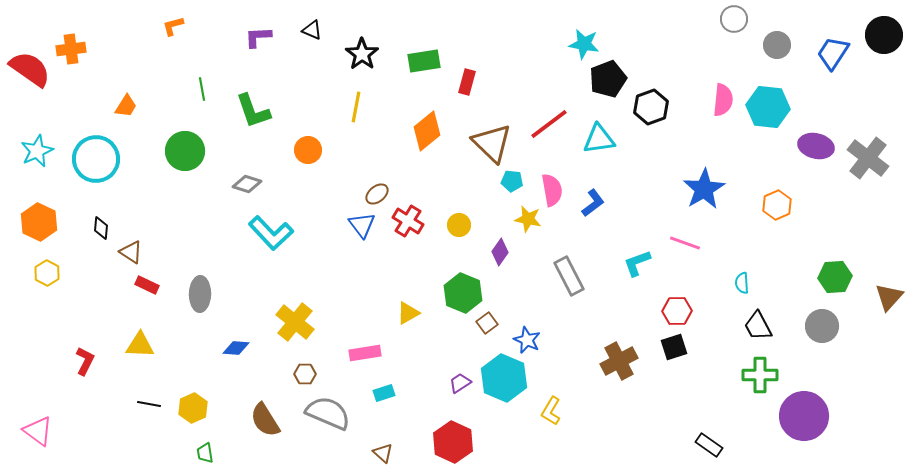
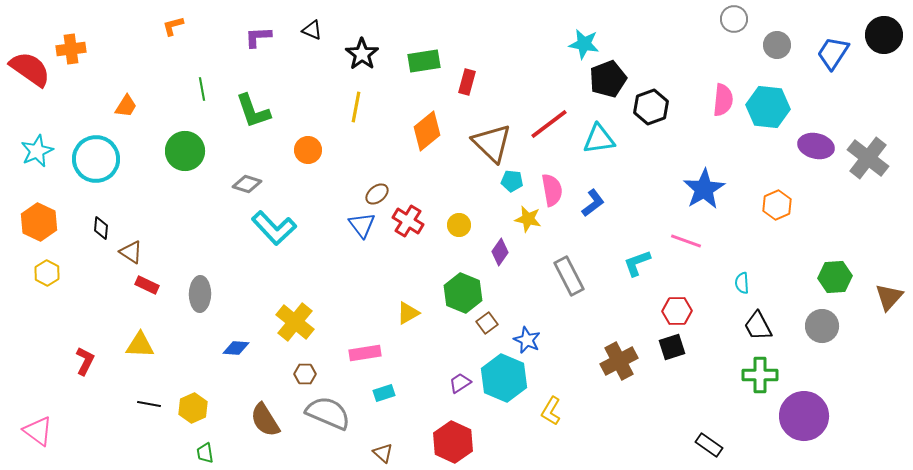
cyan L-shape at (271, 233): moved 3 px right, 5 px up
pink line at (685, 243): moved 1 px right, 2 px up
black square at (674, 347): moved 2 px left
